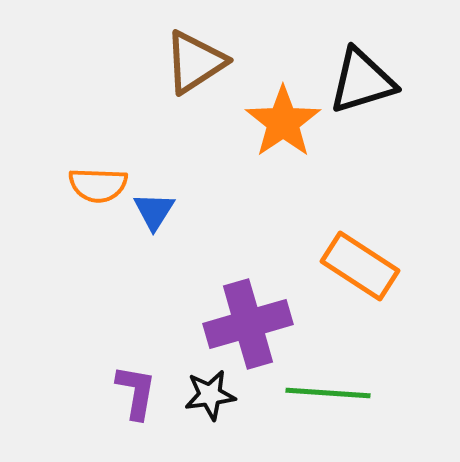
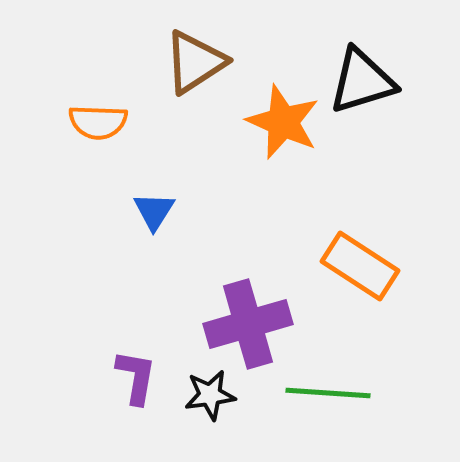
orange star: rotated 14 degrees counterclockwise
orange semicircle: moved 63 px up
purple L-shape: moved 15 px up
